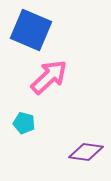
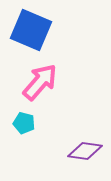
pink arrow: moved 9 px left, 5 px down; rotated 6 degrees counterclockwise
purple diamond: moved 1 px left, 1 px up
